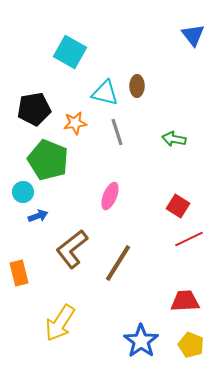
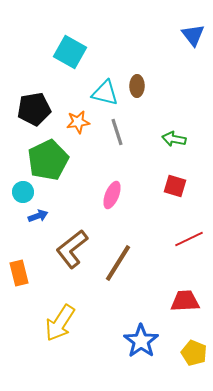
orange star: moved 3 px right, 1 px up
green pentagon: rotated 24 degrees clockwise
pink ellipse: moved 2 px right, 1 px up
red square: moved 3 px left, 20 px up; rotated 15 degrees counterclockwise
yellow pentagon: moved 3 px right, 8 px down
